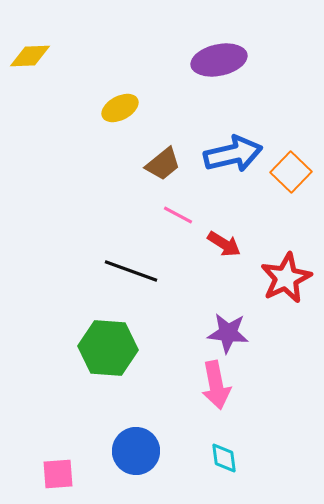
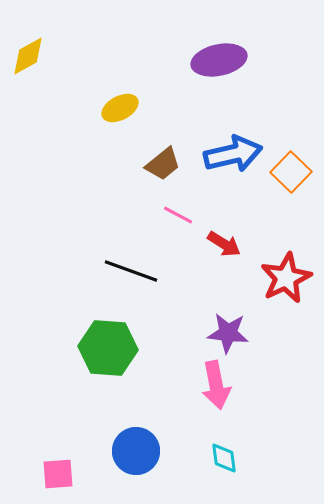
yellow diamond: moved 2 px left; rotated 27 degrees counterclockwise
